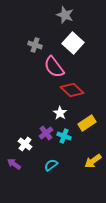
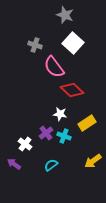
white star: moved 1 px down; rotated 24 degrees counterclockwise
